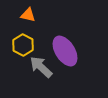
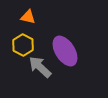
orange triangle: moved 2 px down
gray arrow: moved 1 px left
